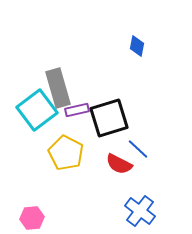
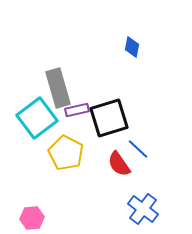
blue diamond: moved 5 px left, 1 px down
cyan square: moved 8 px down
red semicircle: rotated 28 degrees clockwise
blue cross: moved 3 px right, 2 px up
